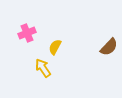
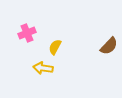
brown semicircle: moved 1 px up
yellow arrow: rotated 48 degrees counterclockwise
